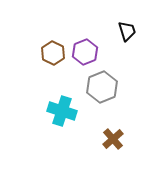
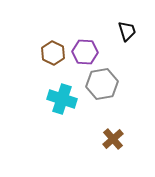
purple hexagon: rotated 25 degrees clockwise
gray hexagon: moved 3 px up; rotated 12 degrees clockwise
cyan cross: moved 12 px up
